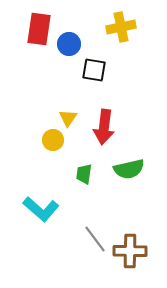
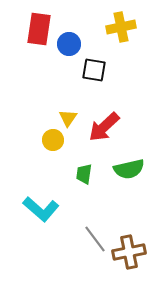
red arrow: rotated 40 degrees clockwise
brown cross: moved 1 px left, 1 px down; rotated 12 degrees counterclockwise
